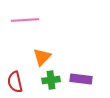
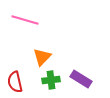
pink line: rotated 20 degrees clockwise
purple rectangle: rotated 25 degrees clockwise
